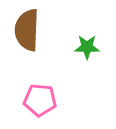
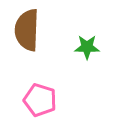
pink pentagon: rotated 12 degrees clockwise
